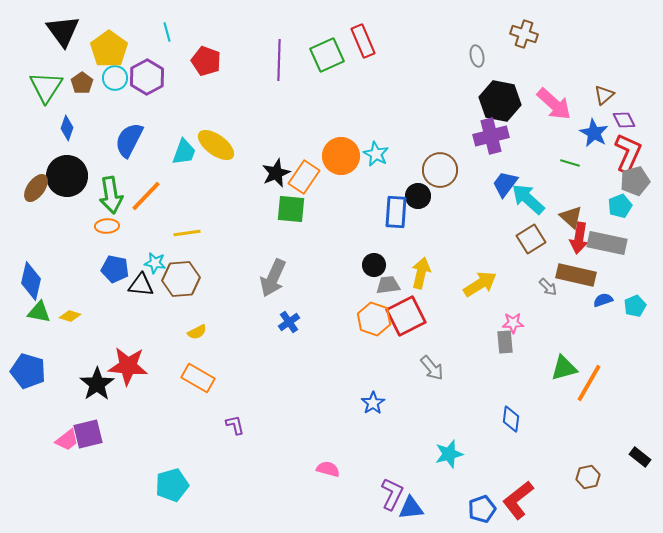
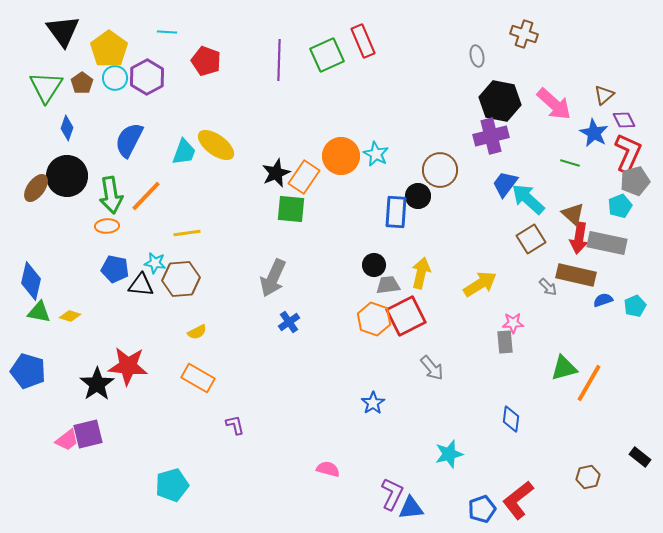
cyan line at (167, 32): rotated 72 degrees counterclockwise
brown triangle at (571, 217): moved 2 px right, 3 px up
